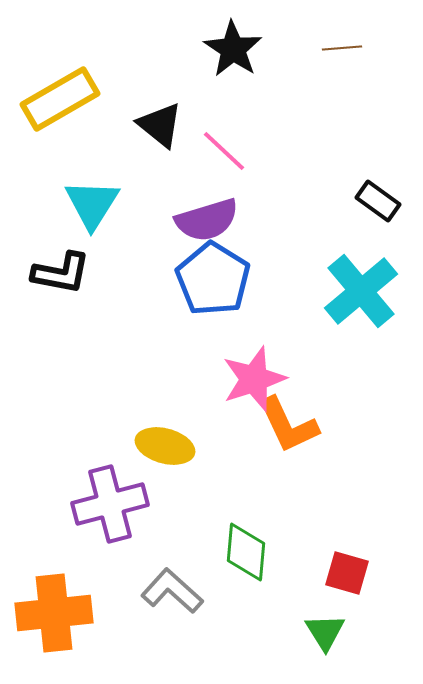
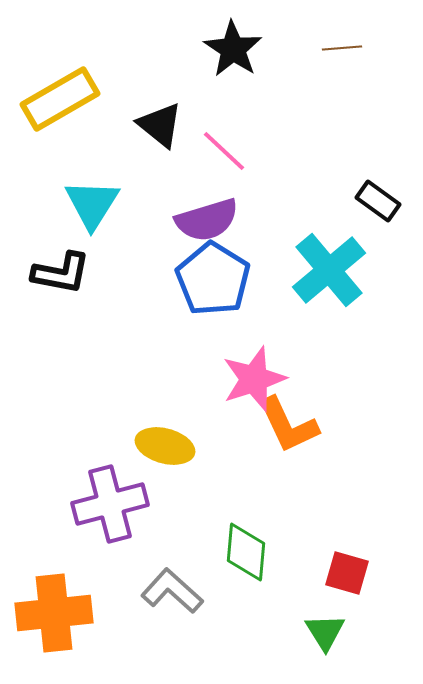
cyan cross: moved 32 px left, 21 px up
